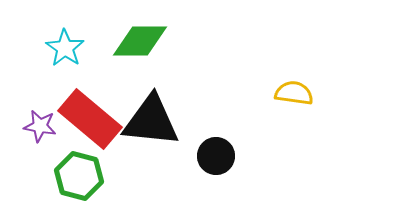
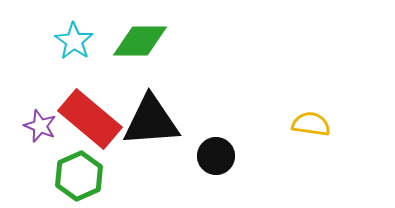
cyan star: moved 9 px right, 7 px up
yellow semicircle: moved 17 px right, 31 px down
black triangle: rotated 10 degrees counterclockwise
purple star: rotated 12 degrees clockwise
green hexagon: rotated 21 degrees clockwise
